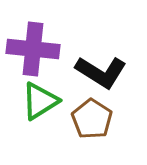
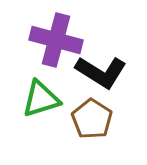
purple cross: moved 23 px right, 9 px up; rotated 9 degrees clockwise
green triangle: moved 1 px right, 2 px up; rotated 15 degrees clockwise
